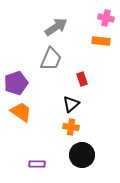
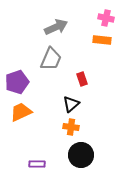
gray arrow: rotated 10 degrees clockwise
orange rectangle: moved 1 px right, 1 px up
purple pentagon: moved 1 px right, 1 px up
orange trapezoid: rotated 60 degrees counterclockwise
black circle: moved 1 px left
